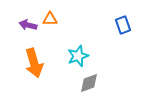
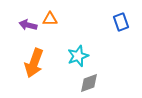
blue rectangle: moved 2 px left, 3 px up
orange arrow: rotated 36 degrees clockwise
